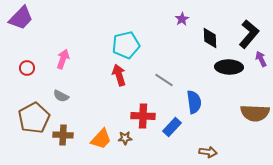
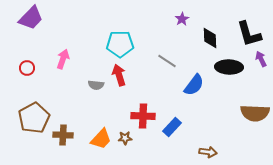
purple trapezoid: moved 10 px right
black L-shape: rotated 124 degrees clockwise
cyan pentagon: moved 6 px left, 1 px up; rotated 12 degrees clockwise
gray line: moved 3 px right, 19 px up
gray semicircle: moved 35 px right, 11 px up; rotated 21 degrees counterclockwise
blue semicircle: moved 17 px up; rotated 45 degrees clockwise
